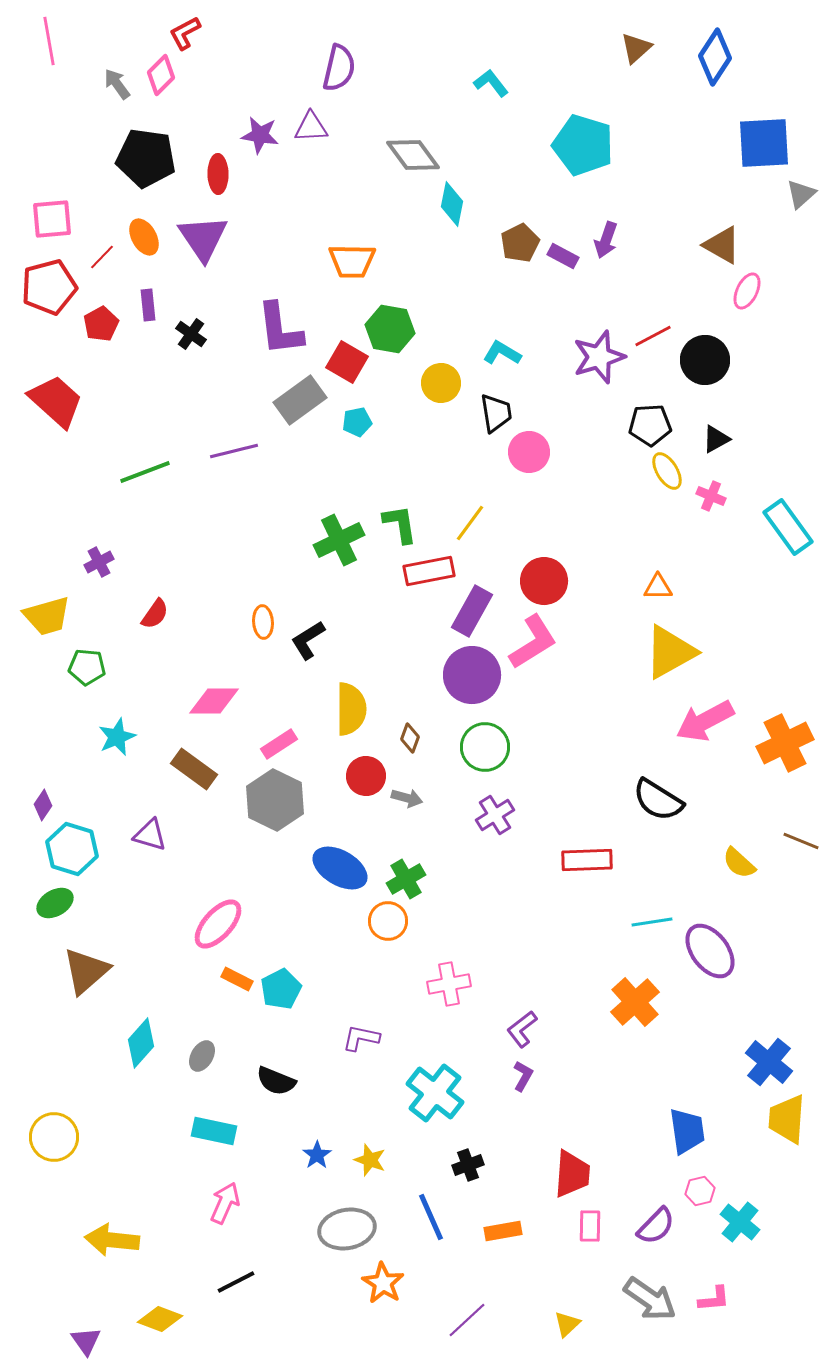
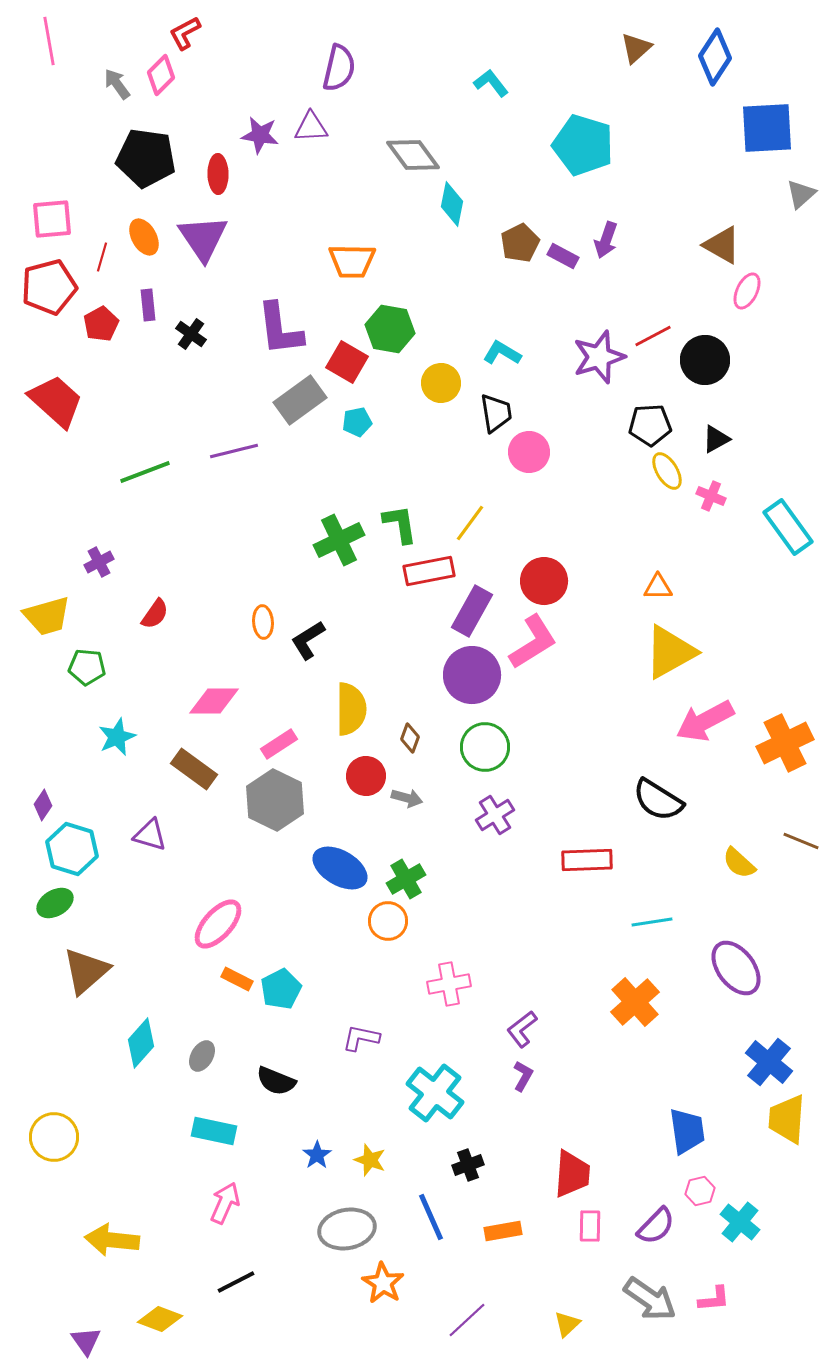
blue square at (764, 143): moved 3 px right, 15 px up
red line at (102, 257): rotated 28 degrees counterclockwise
purple ellipse at (710, 951): moved 26 px right, 17 px down
